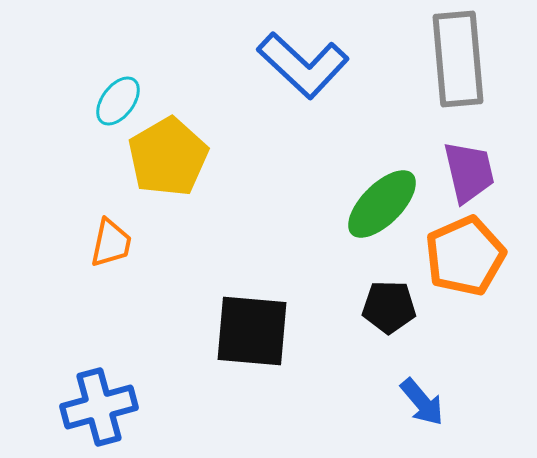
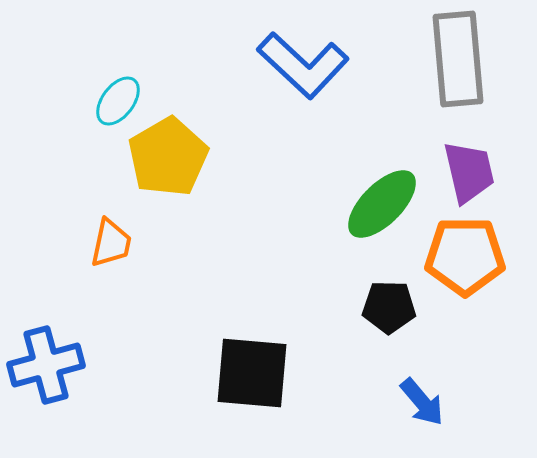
orange pentagon: rotated 24 degrees clockwise
black square: moved 42 px down
blue cross: moved 53 px left, 42 px up
